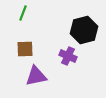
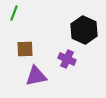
green line: moved 9 px left
black hexagon: rotated 20 degrees counterclockwise
purple cross: moved 1 px left, 3 px down
